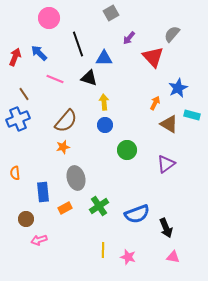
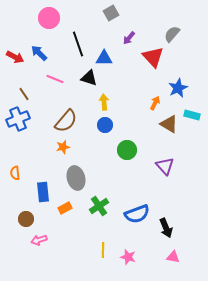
red arrow: rotated 96 degrees clockwise
purple triangle: moved 1 px left, 2 px down; rotated 36 degrees counterclockwise
